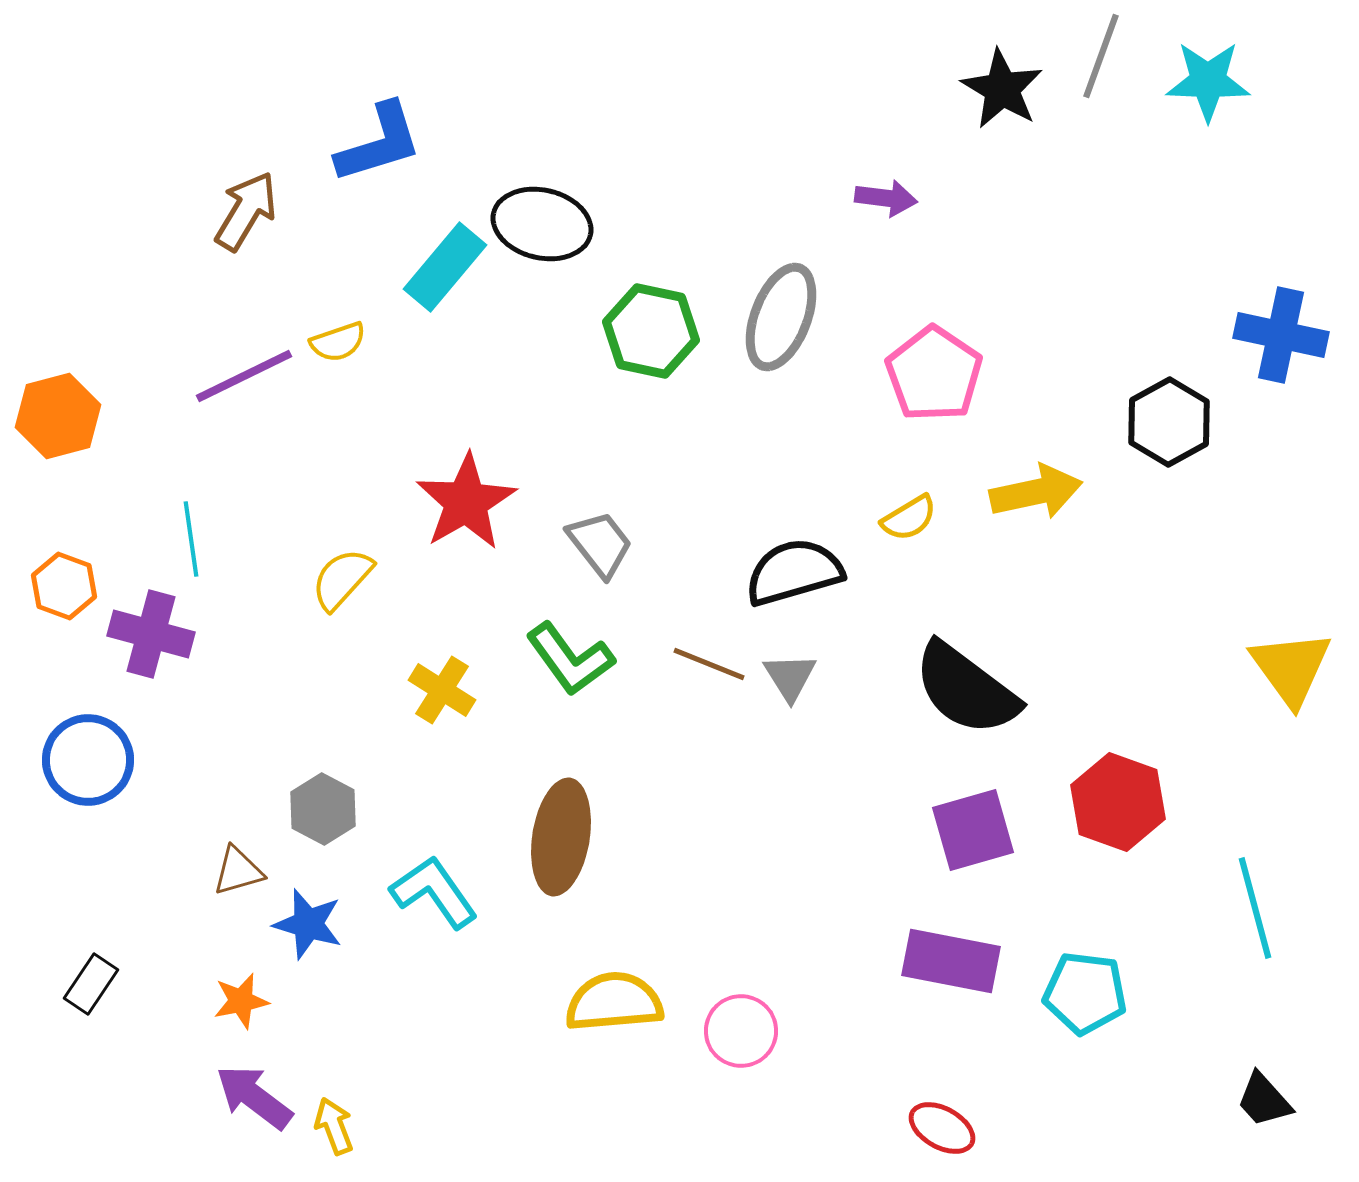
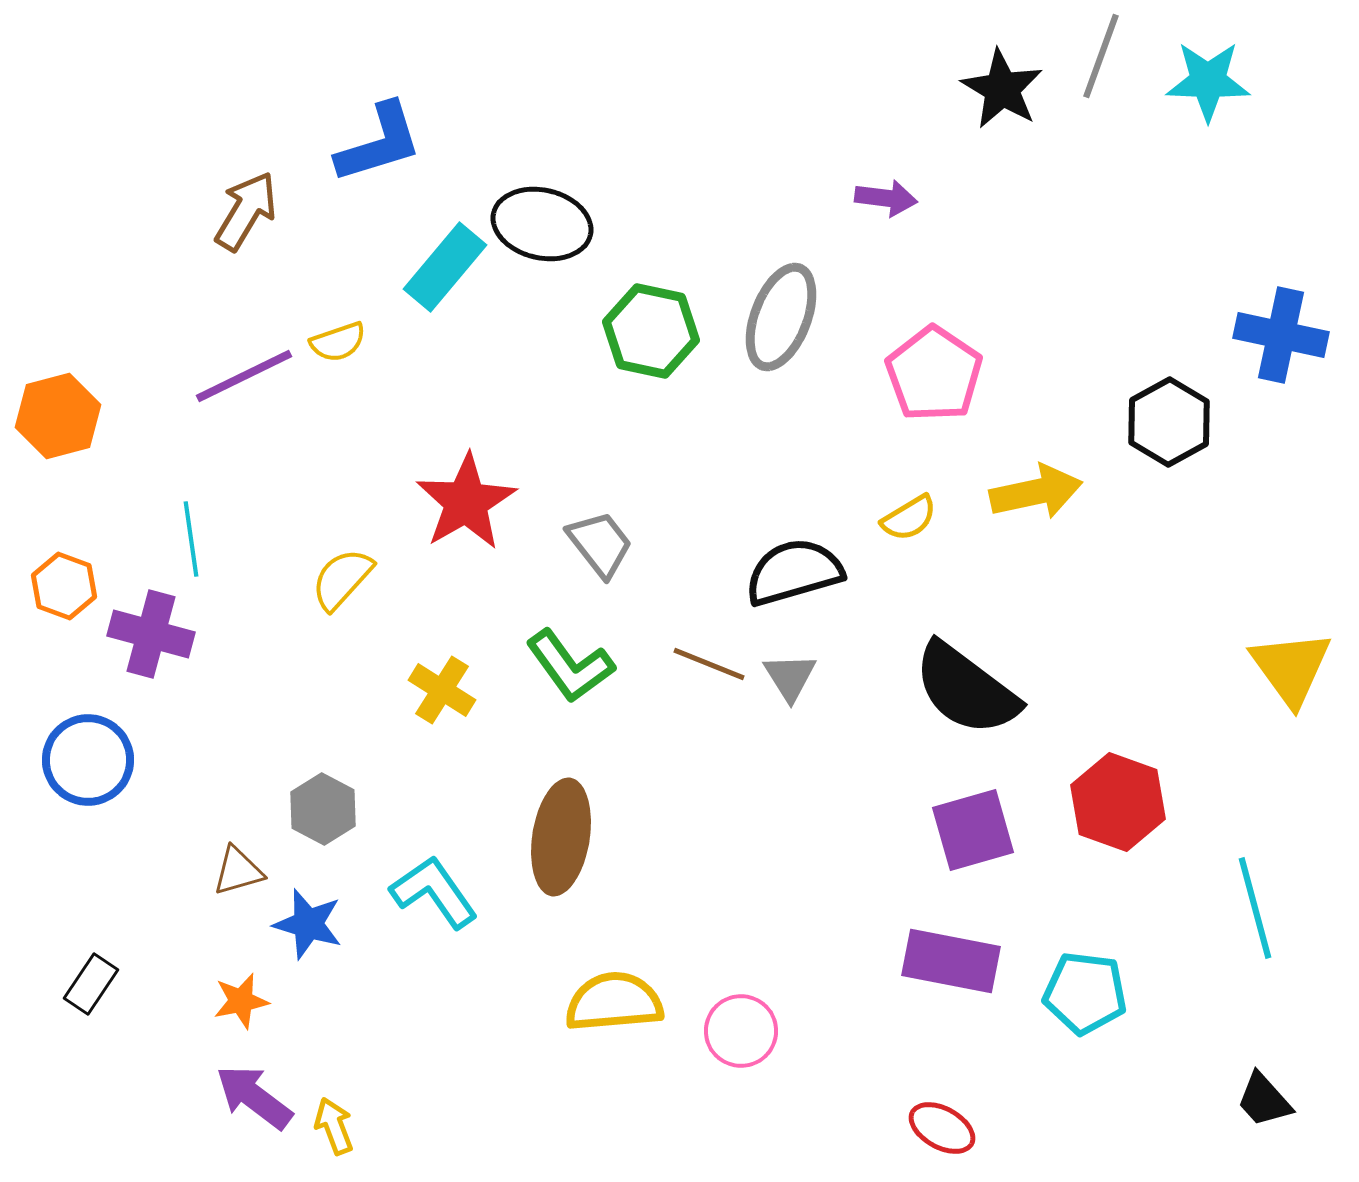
green L-shape at (570, 659): moved 7 px down
